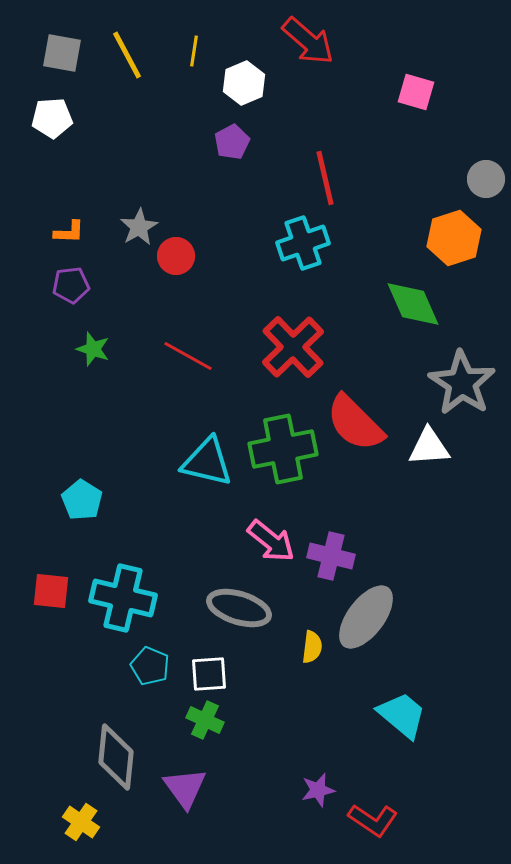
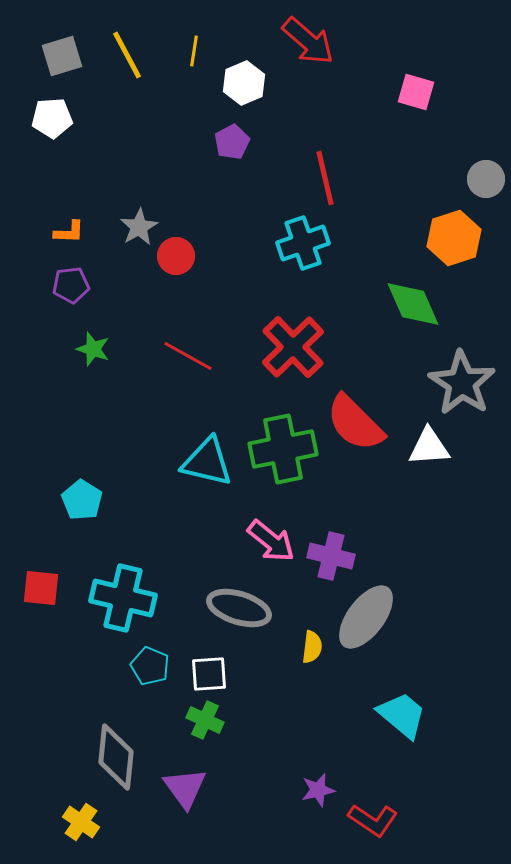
gray square at (62, 53): moved 3 px down; rotated 27 degrees counterclockwise
red square at (51, 591): moved 10 px left, 3 px up
